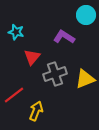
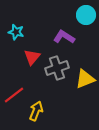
gray cross: moved 2 px right, 6 px up
